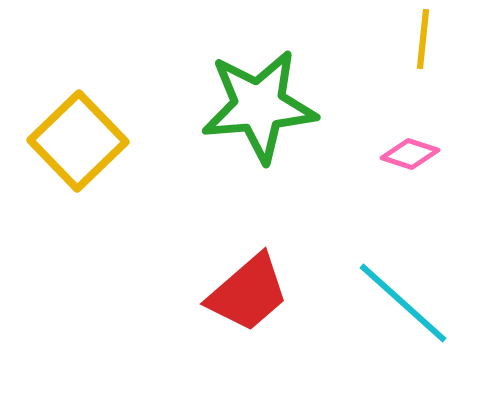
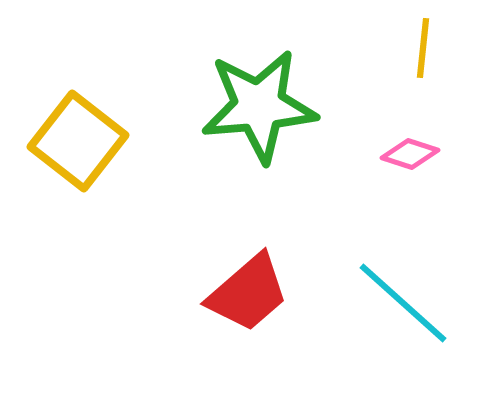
yellow line: moved 9 px down
yellow square: rotated 8 degrees counterclockwise
